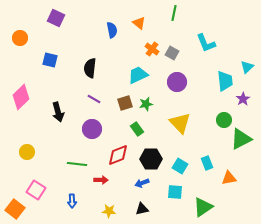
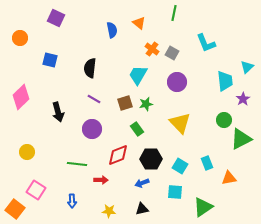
cyan trapezoid at (138, 75): rotated 35 degrees counterclockwise
